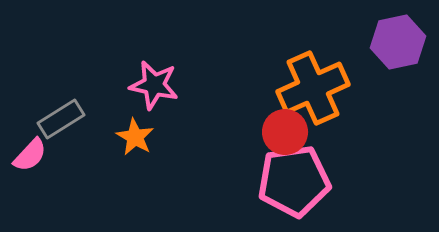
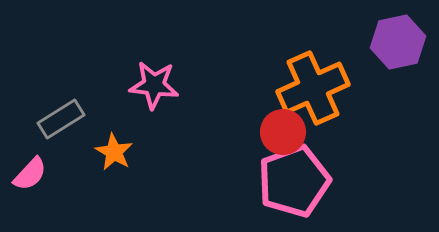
pink star: rotated 6 degrees counterclockwise
red circle: moved 2 px left
orange star: moved 21 px left, 15 px down
pink semicircle: moved 19 px down
pink pentagon: rotated 12 degrees counterclockwise
